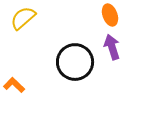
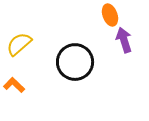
yellow semicircle: moved 4 px left, 26 px down
purple arrow: moved 12 px right, 7 px up
